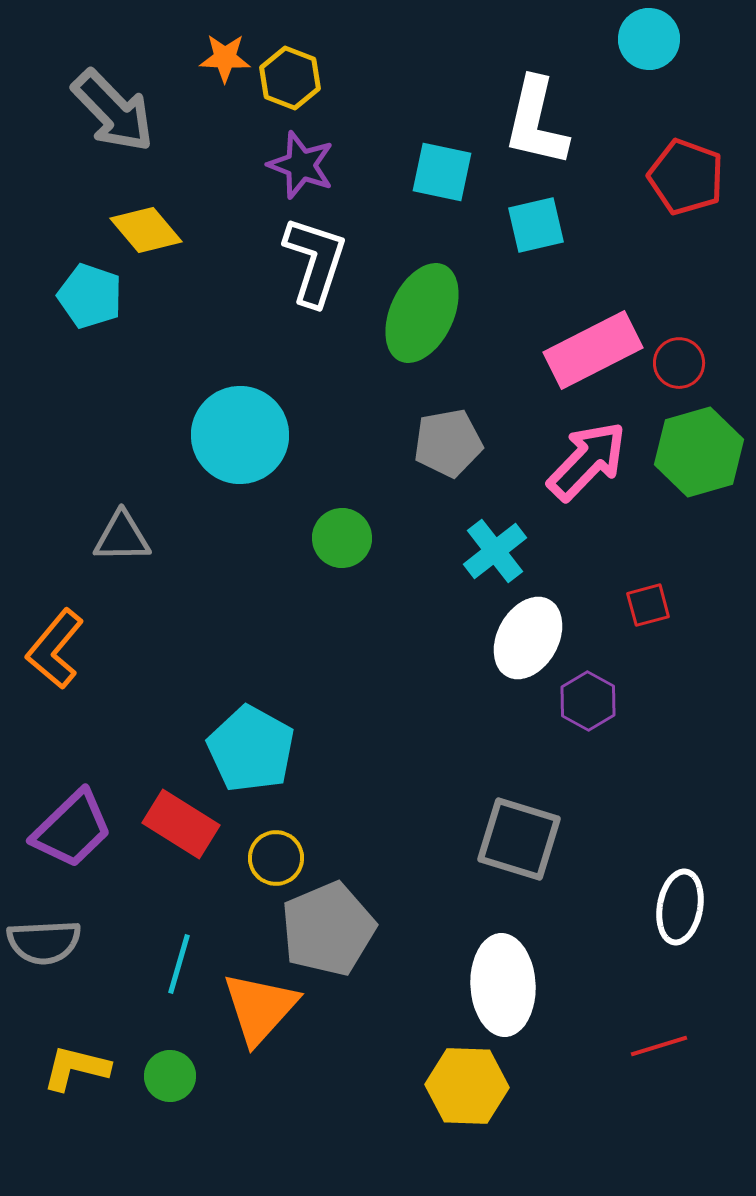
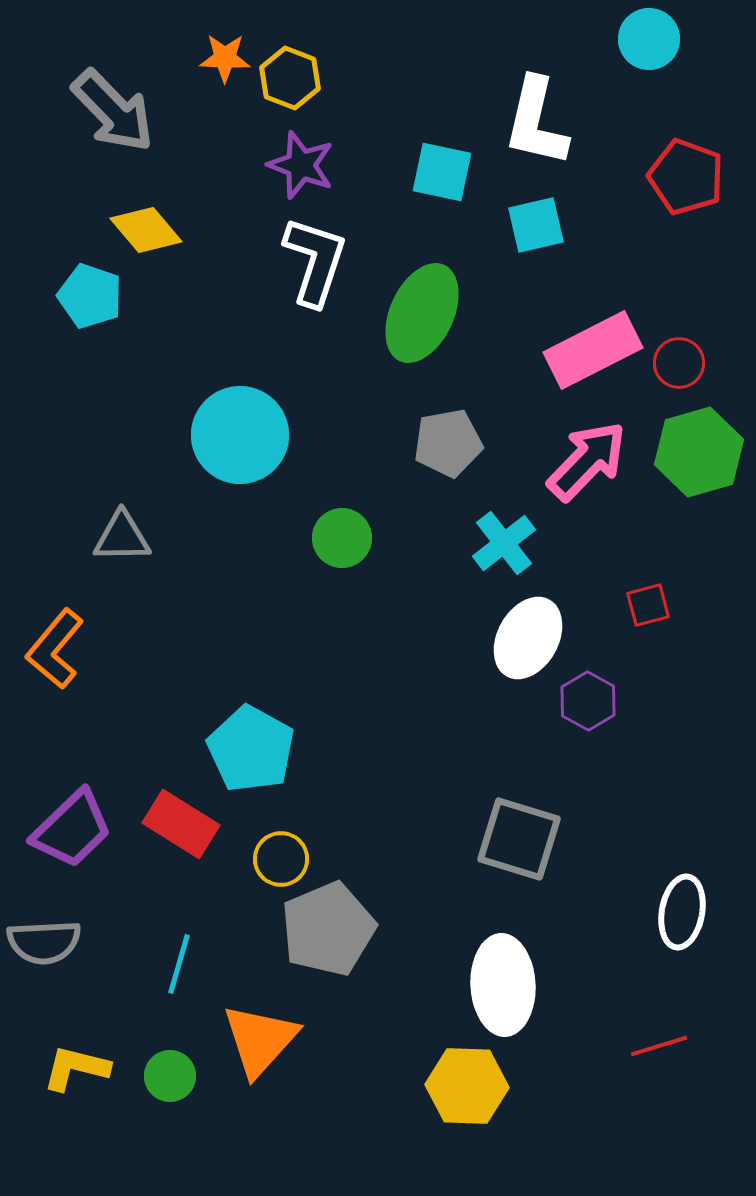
cyan cross at (495, 551): moved 9 px right, 8 px up
yellow circle at (276, 858): moved 5 px right, 1 px down
white ellipse at (680, 907): moved 2 px right, 5 px down
orange triangle at (260, 1008): moved 32 px down
